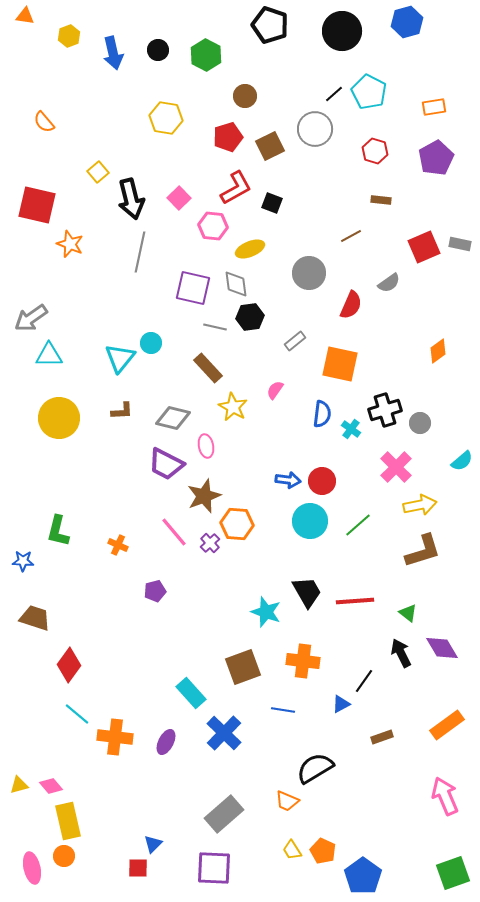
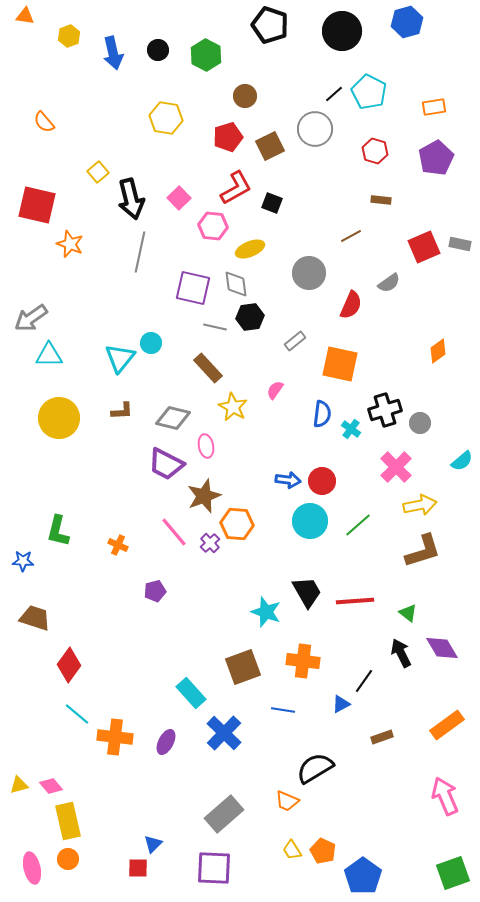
orange circle at (64, 856): moved 4 px right, 3 px down
